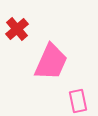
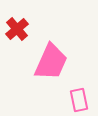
pink rectangle: moved 1 px right, 1 px up
